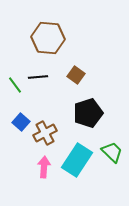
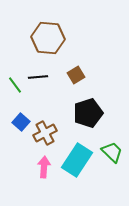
brown square: rotated 24 degrees clockwise
